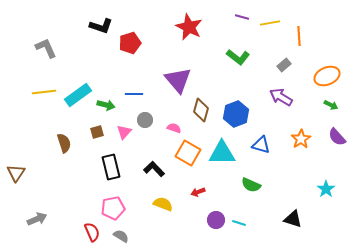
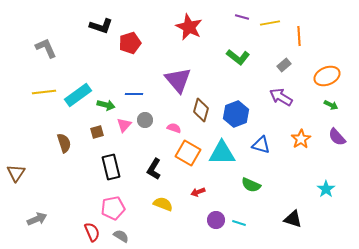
pink triangle at (124, 132): moved 7 px up
black L-shape at (154, 169): rotated 105 degrees counterclockwise
